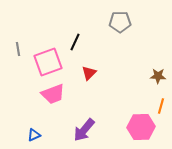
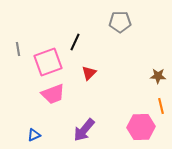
orange line: rotated 28 degrees counterclockwise
